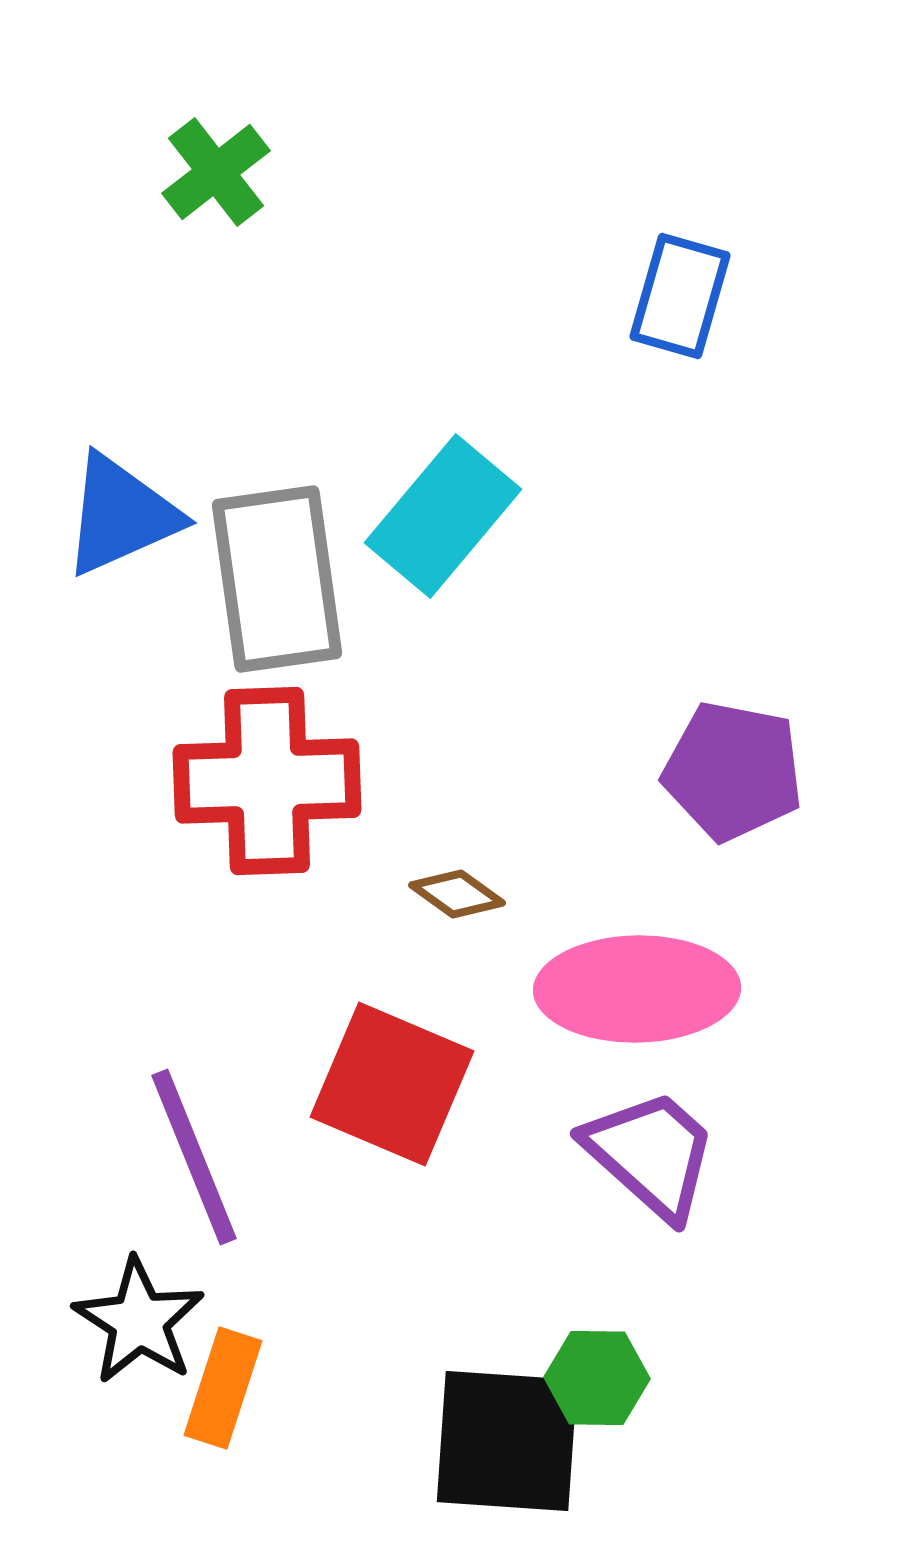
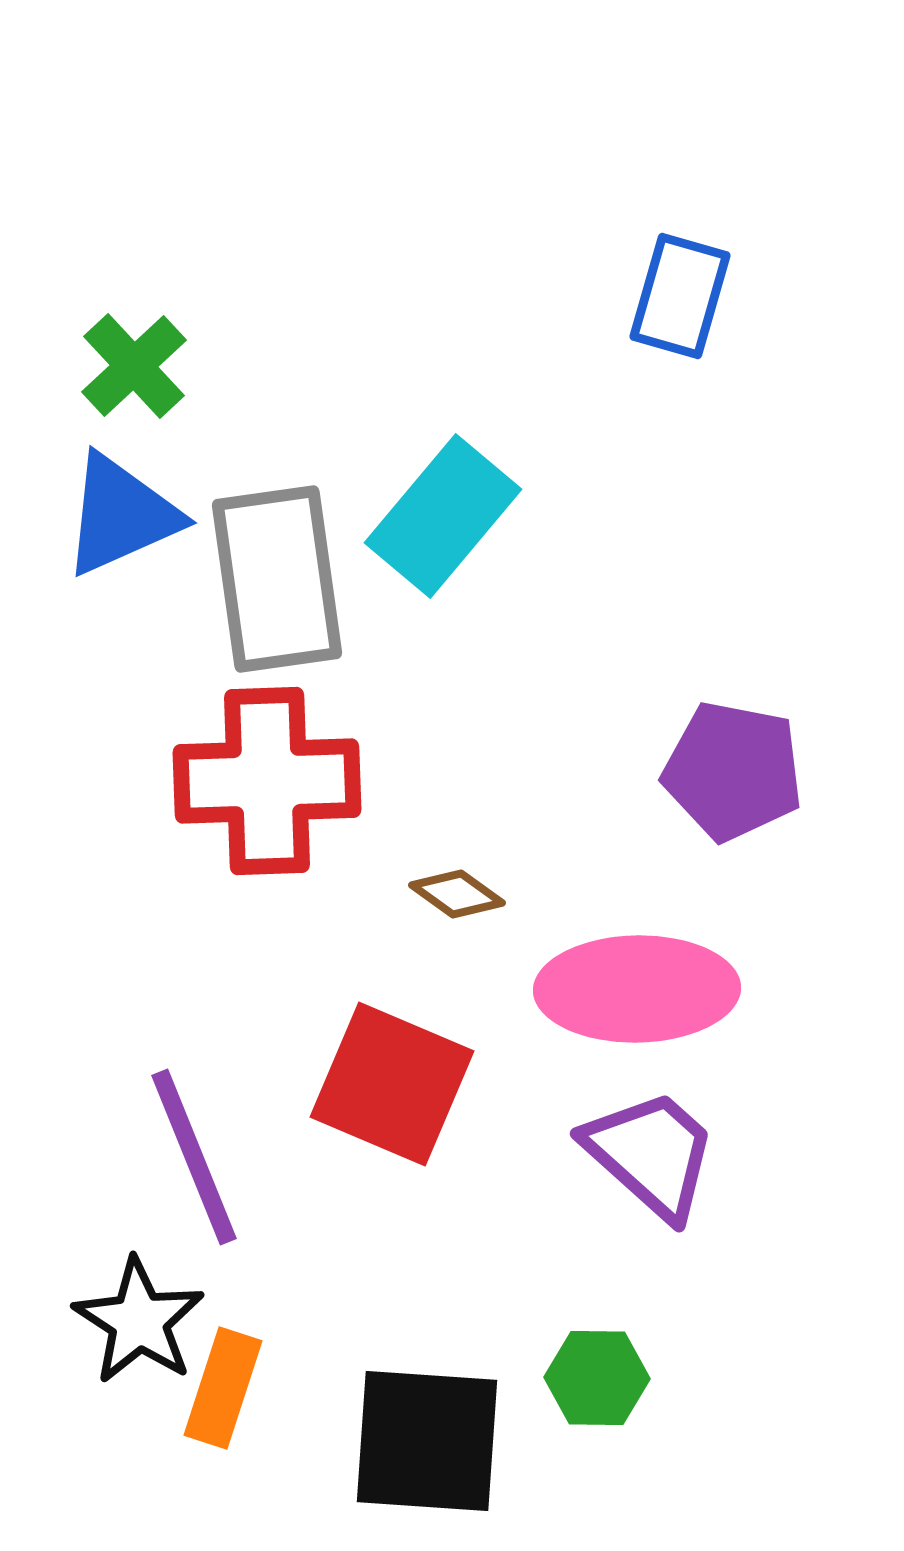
green cross: moved 82 px left, 194 px down; rotated 5 degrees counterclockwise
black square: moved 80 px left
